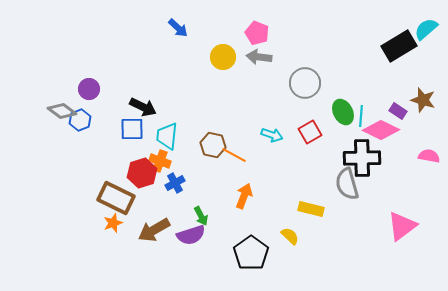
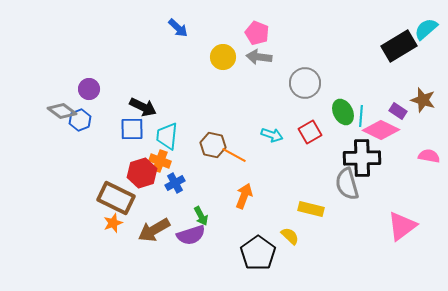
black pentagon: moved 7 px right
